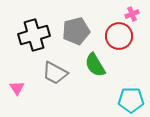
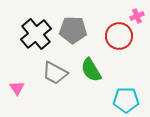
pink cross: moved 5 px right, 2 px down
gray pentagon: moved 3 px left, 1 px up; rotated 16 degrees clockwise
black cross: moved 2 px right, 1 px up; rotated 24 degrees counterclockwise
green semicircle: moved 4 px left, 5 px down
cyan pentagon: moved 5 px left
